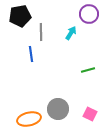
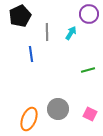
black pentagon: rotated 15 degrees counterclockwise
gray line: moved 6 px right
orange ellipse: rotated 55 degrees counterclockwise
